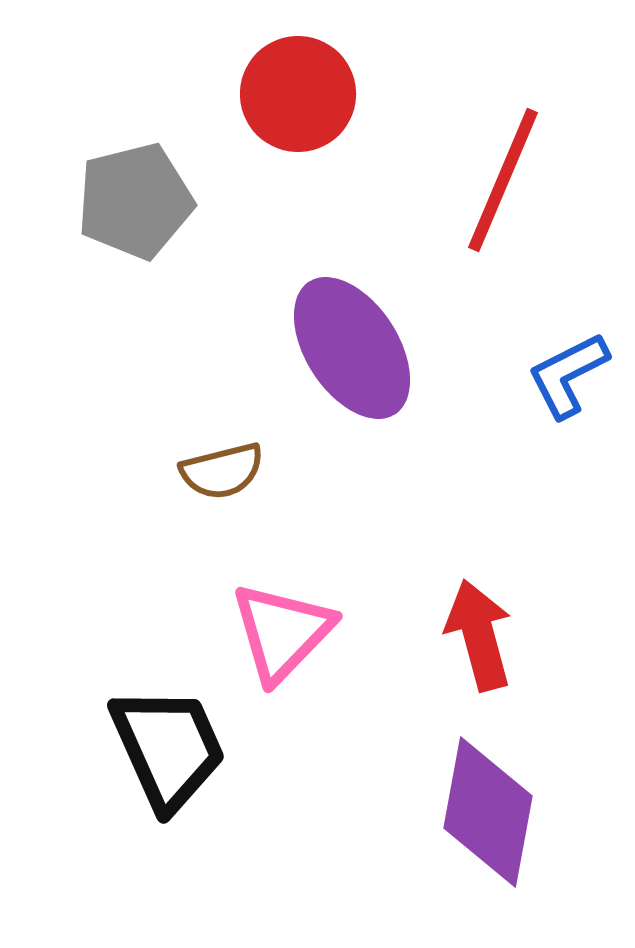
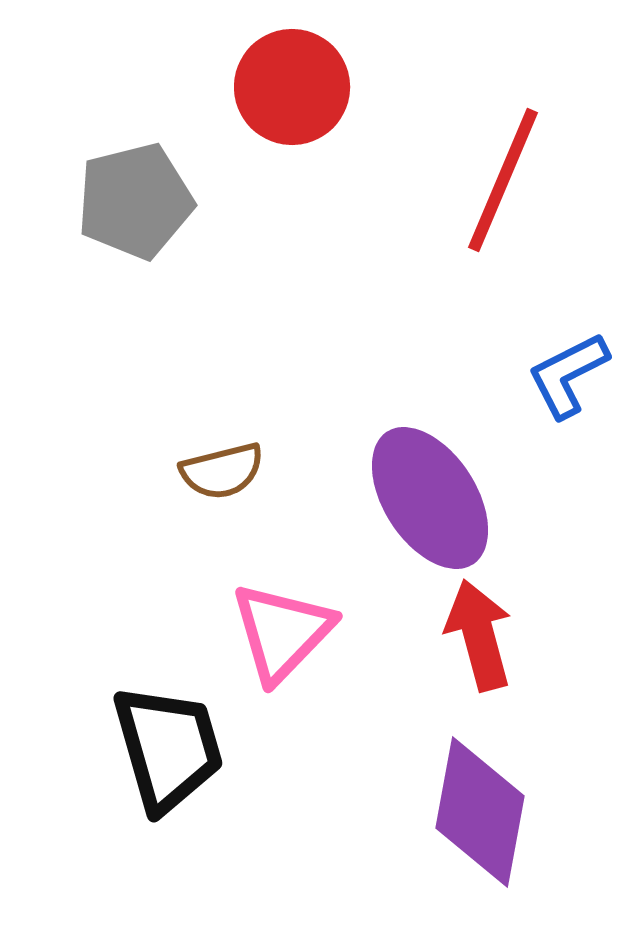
red circle: moved 6 px left, 7 px up
purple ellipse: moved 78 px right, 150 px down
black trapezoid: rotated 8 degrees clockwise
purple diamond: moved 8 px left
